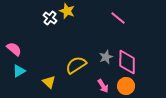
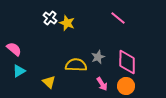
yellow star: moved 12 px down
gray star: moved 8 px left
yellow semicircle: rotated 35 degrees clockwise
pink arrow: moved 1 px left, 2 px up
